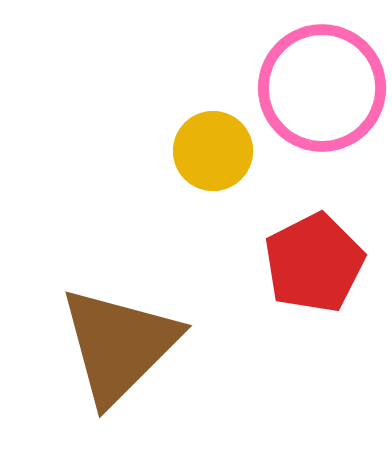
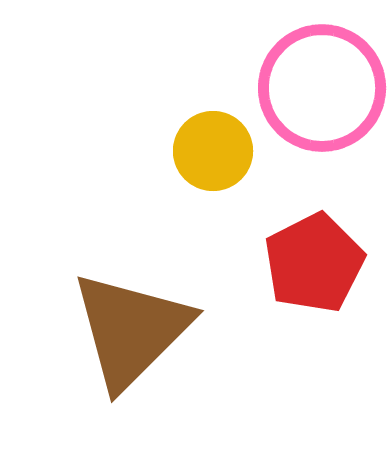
brown triangle: moved 12 px right, 15 px up
